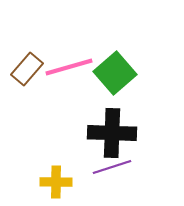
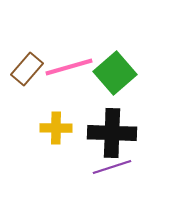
yellow cross: moved 54 px up
